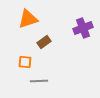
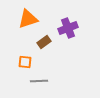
purple cross: moved 15 px left
